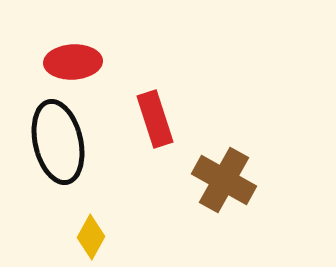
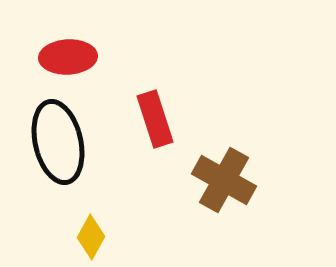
red ellipse: moved 5 px left, 5 px up
